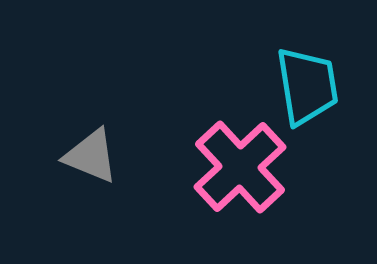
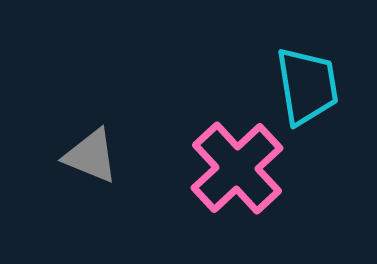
pink cross: moved 3 px left, 1 px down
